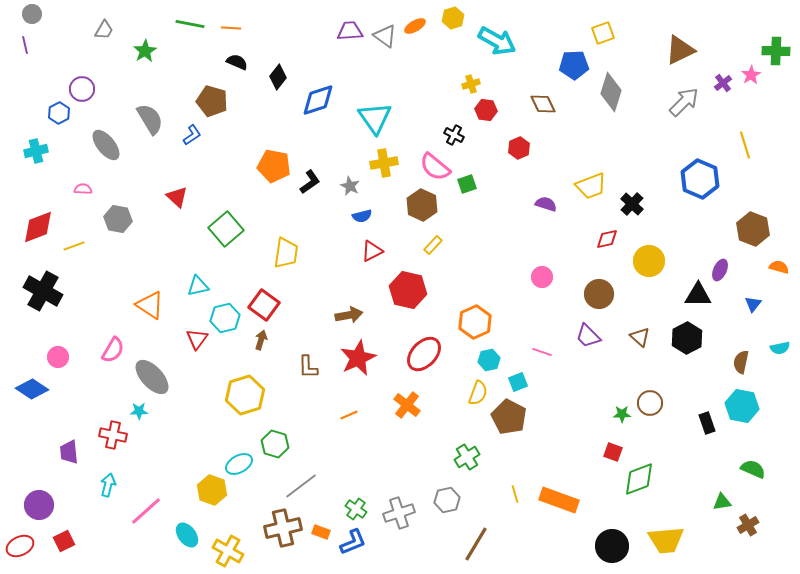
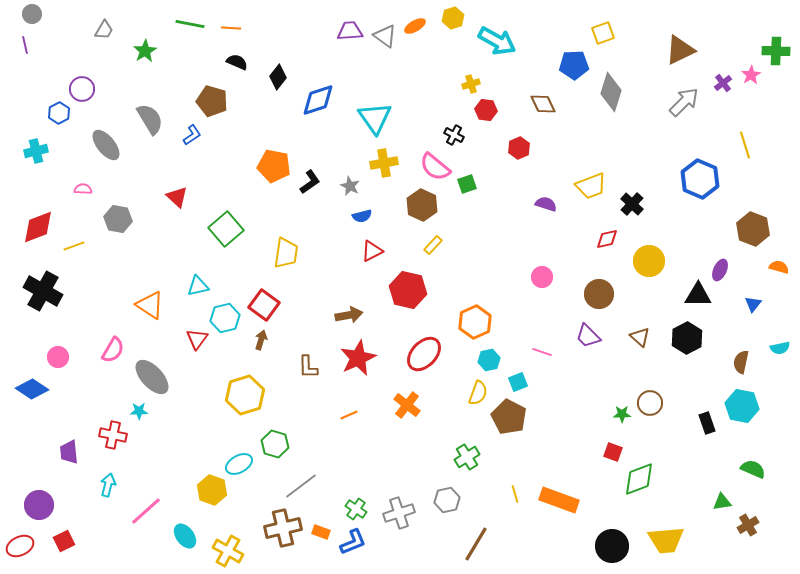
cyan ellipse at (187, 535): moved 2 px left, 1 px down
